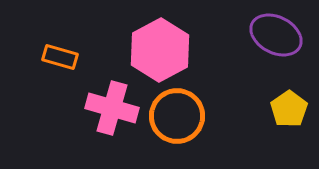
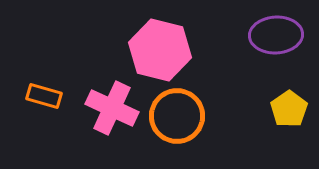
purple ellipse: rotated 30 degrees counterclockwise
pink hexagon: rotated 18 degrees counterclockwise
orange rectangle: moved 16 px left, 39 px down
pink cross: rotated 9 degrees clockwise
